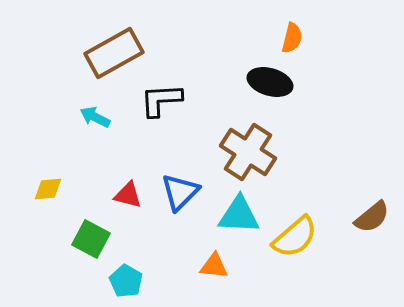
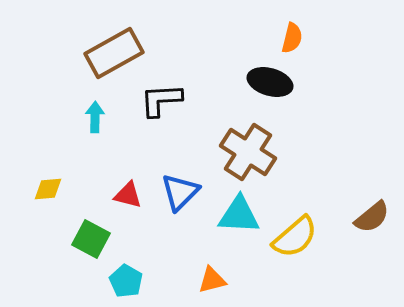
cyan arrow: rotated 64 degrees clockwise
orange triangle: moved 2 px left, 14 px down; rotated 20 degrees counterclockwise
